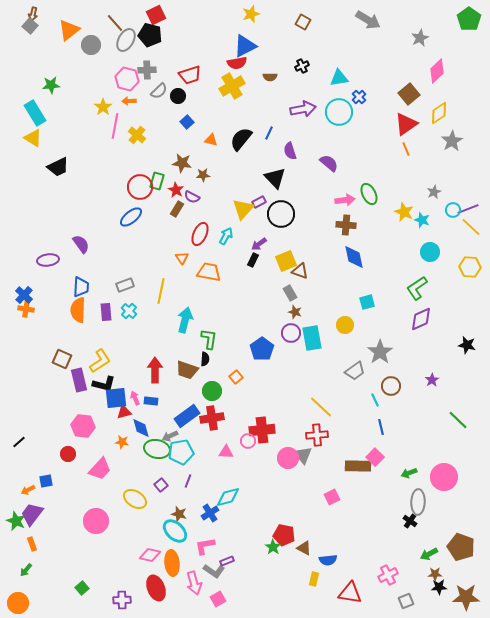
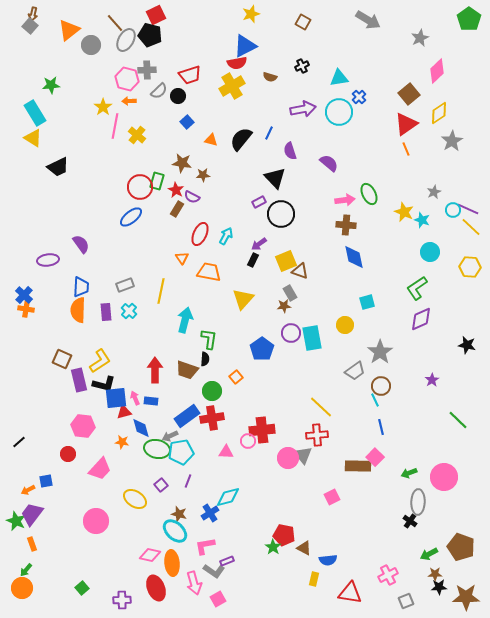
brown semicircle at (270, 77): rotated 16 degrees clockwise
yellow triangle at (243, 209): moved 90 px down
purple line at (468, 209): rotated 45 degrees clockwise
brown star at (295, 312): moved 11 px left, 6 px up; rotated 24 degrees counterclockwise
brown circle at (391, 386): moved 10 px left
orange circle at (18, 603): moved 4 px right, 15 px up
